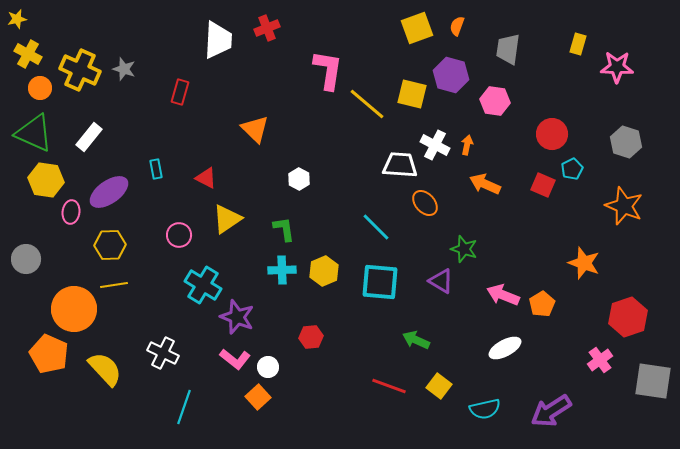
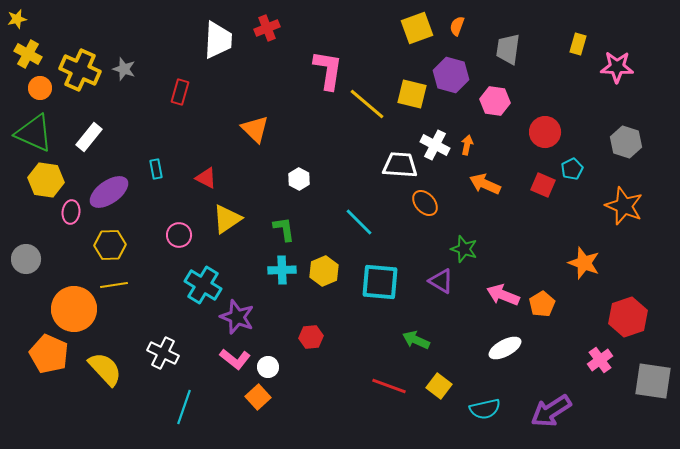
red circle at (552, 134): moved 7 px left, 2 px up
cyan line at (376, 227): moved 17 px left, 5 px up
